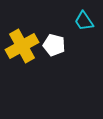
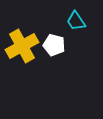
cyan trapezoid: moved 8 px left
